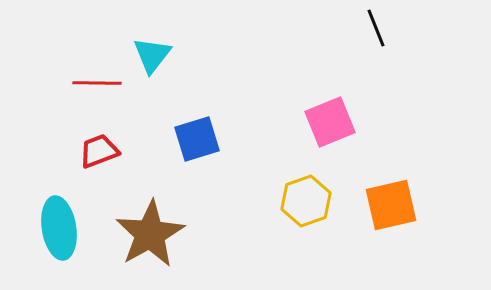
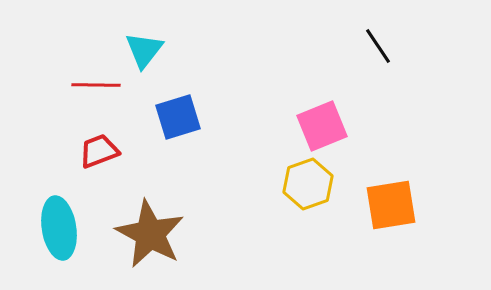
black line: moved 2 px right, 18 px down; rotated 12 degrees counterclockwise
cyan triangle: moved 8 px left, 5 px up
red line: moved 1 px left, 2 px down
pink square: moved 8 px left, 4 px down
blue square: moved 19 px left, 22 px up
yellow hexagon: moved 2 px right, 17 px up
orange square: rotated 4 degrees clockwise
brown star: rotated 14 degrees counterclockwise
